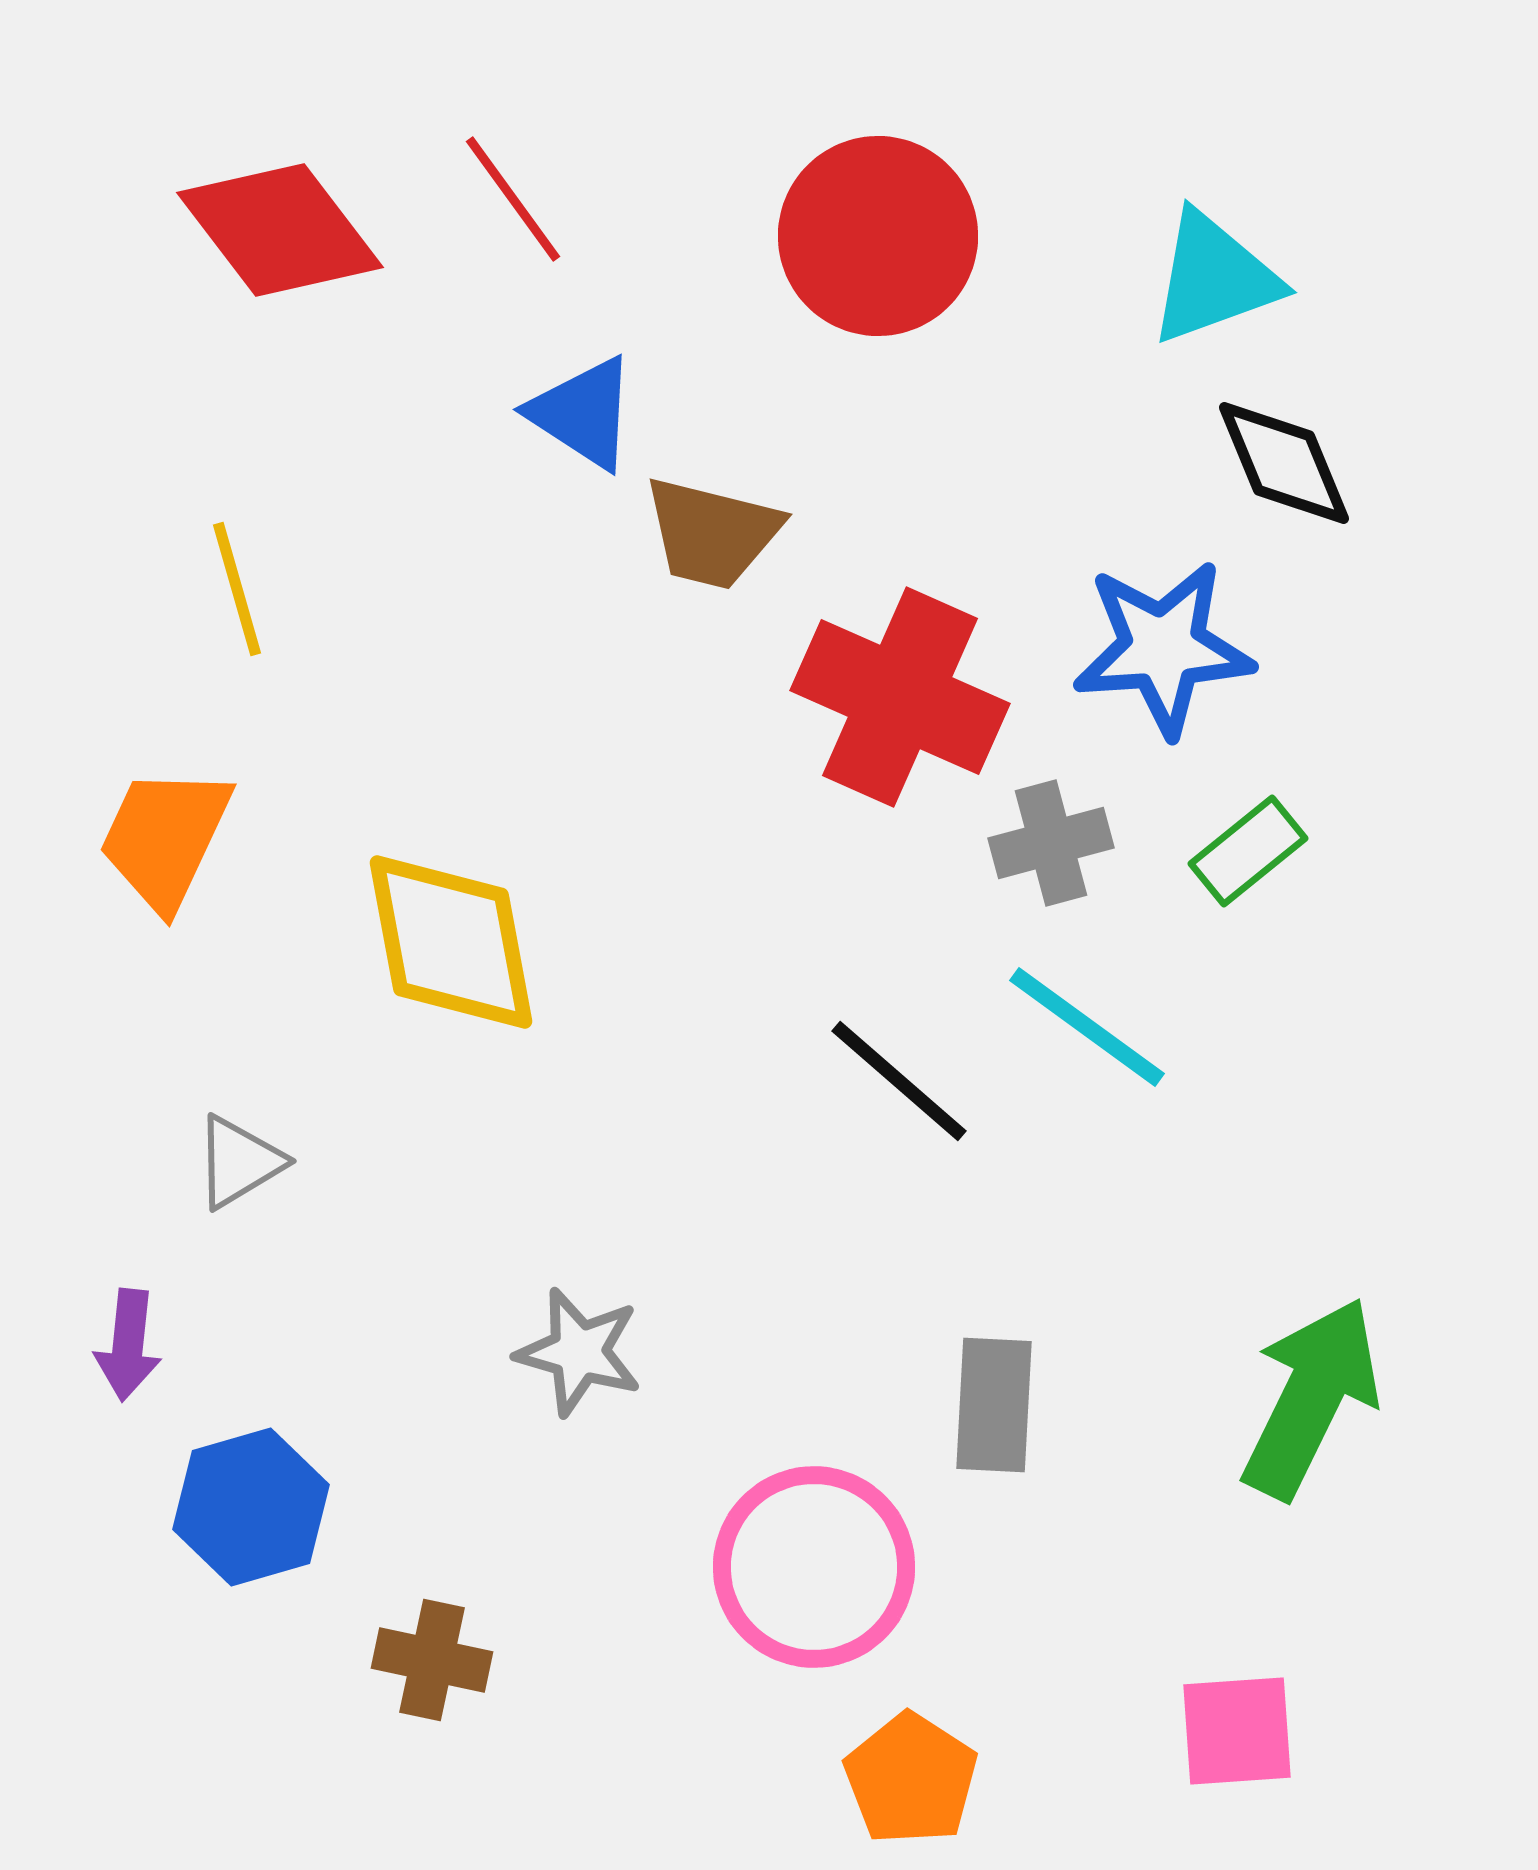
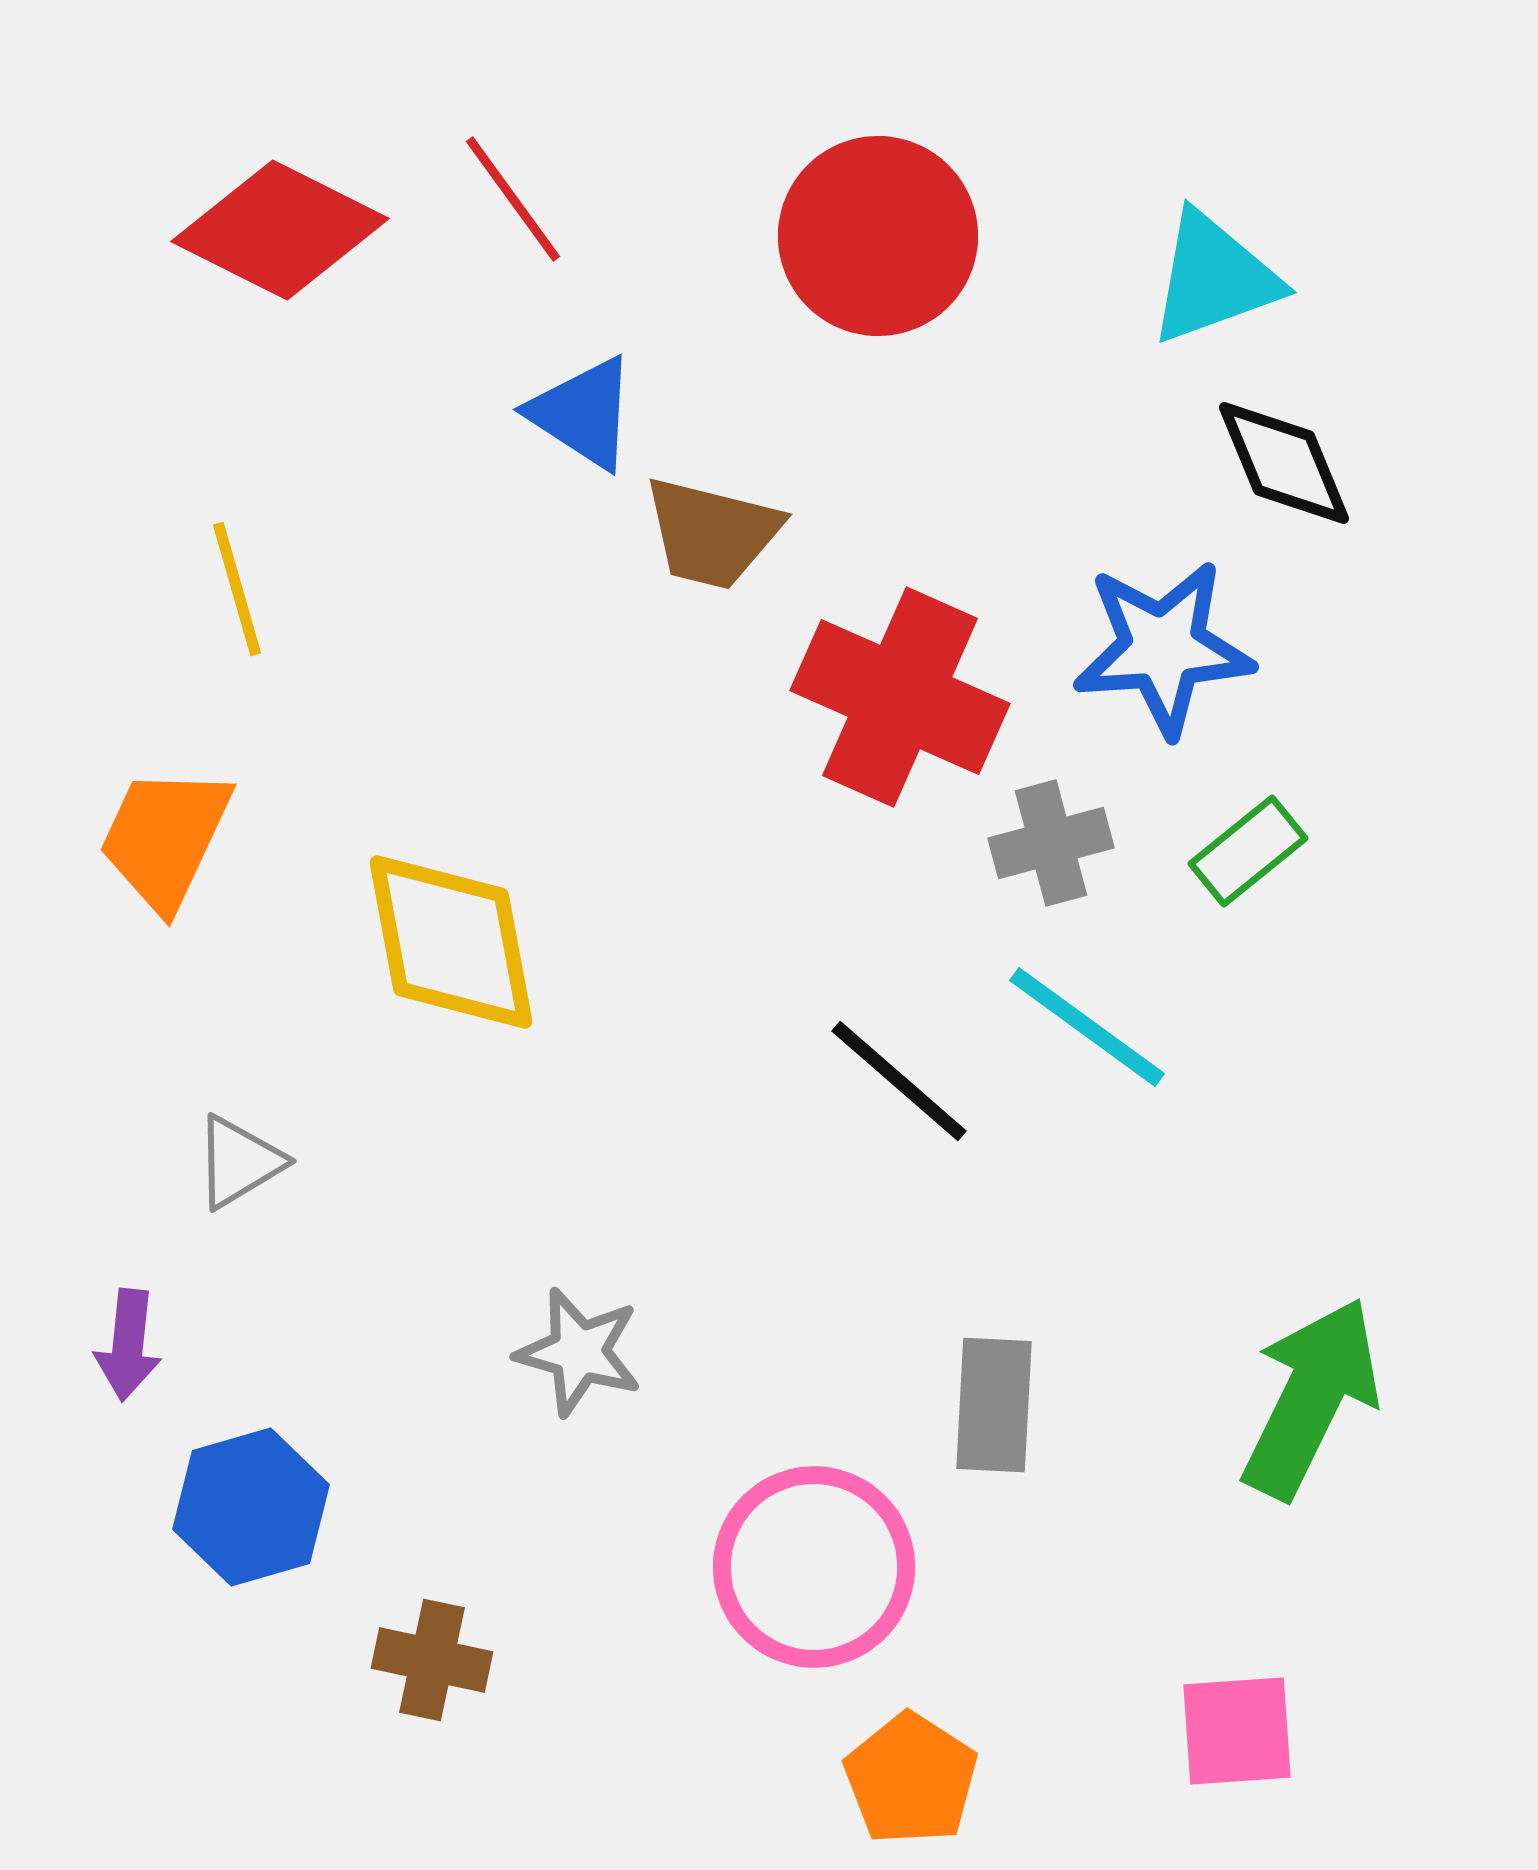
red diamond: rotated 26 degrees counterclockwise
